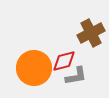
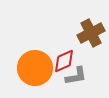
red diamond: rotated 10 degrees counterclockwise
orange circle: moved 1 px right
